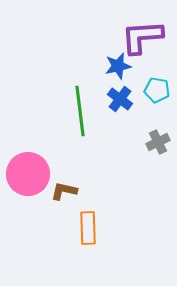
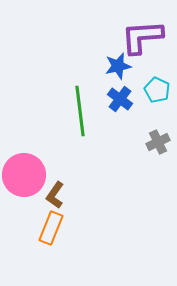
cyan pentagon: rotated 15 degrees clockwise
pink circle: moved 4 px left, 1 px down
brown L-shape: moved 9 px left, 4 px down; rotated 68 degrees counterclockwise
orange rectangle: moved 37 px left; rotated 24 degrees clockwise
